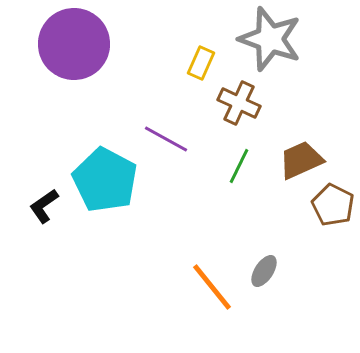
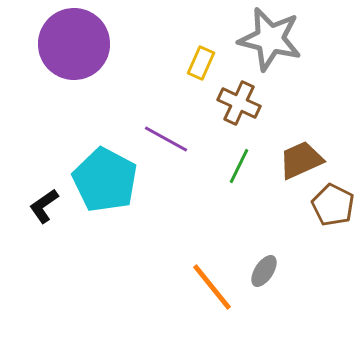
gray star: rotated 6 degrees counterclockwise
